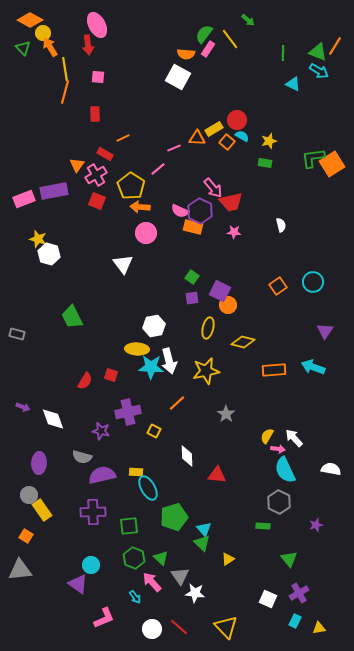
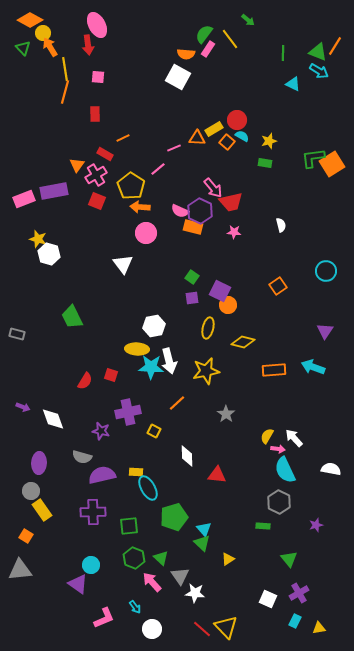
cyan circle at (313, 282): moved 13 px right, 11 px up
gray circle at (29, 495): moved 2 px right, 4 px up
cyan arrow at (135, 597): moved 10 px down
red line at (179, 627): moved 23 px right, 2 px down
